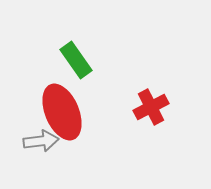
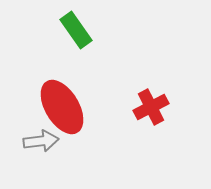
green rectangle: moved 30 px up
red ellipse: moved 5 px up; rotated 8 degrees counterclockwise
